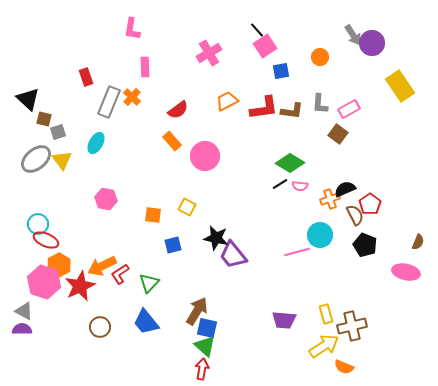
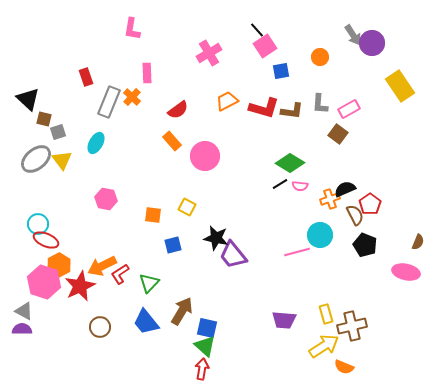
pink rectangle at (145, 67): moved 2 px right, 6 px down
red L-shape at (264, 108): rotated 24 degrees clockwise
brown arrow at (197, 311): moved 15 px left
